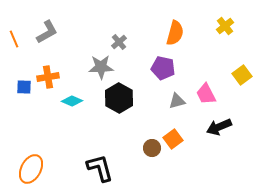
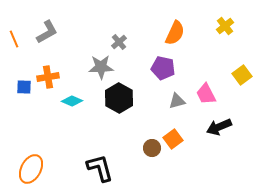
orange semicircle: rotated 10 degrees clockwise
